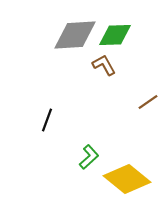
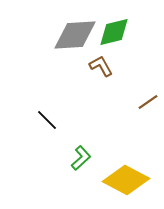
green diamond: moved 1 px left, 3 px up; rotated 12 degrees counterclockwise
brown L-shape: moved 3 px left, 1 px down
black line: rotated 65 degrees counterclockwise
green L-shape: moved 8 px left, 1 px down
yellow diamond: moved 1 px left, 1 px down; rotated 12 degrees counterclockwise
